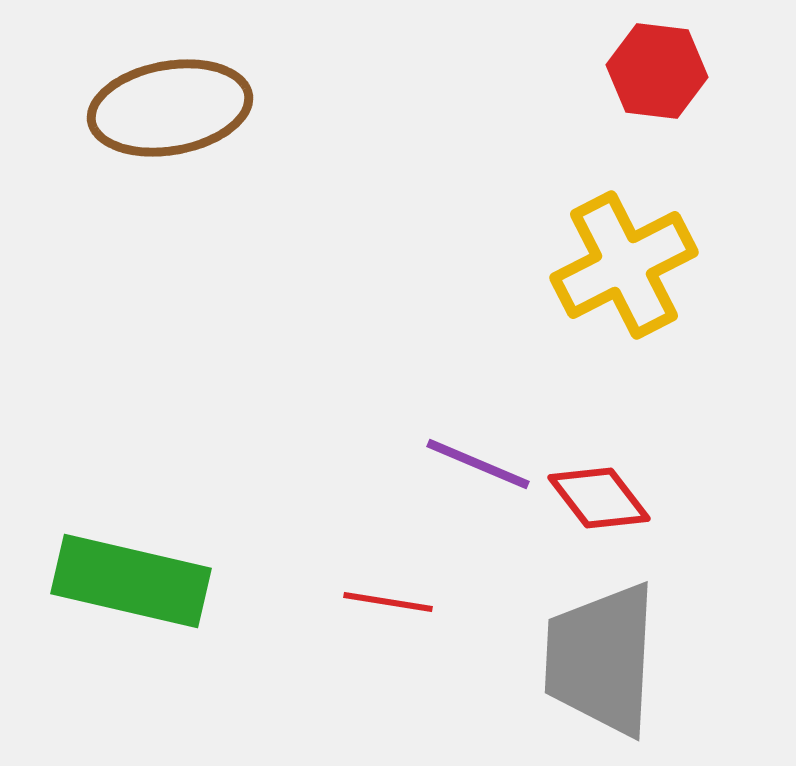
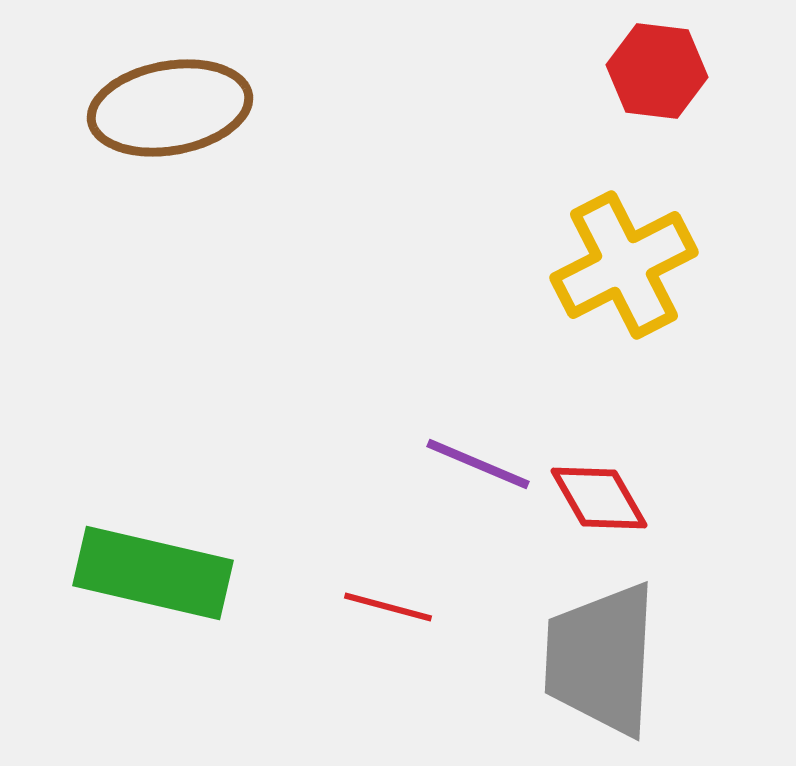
red diamond: rotated 8 degrees clockwise
green rectangle: moved 22 px right, 8 px up
red line: moved 5 px down; rotated 6 degrees clockwise
